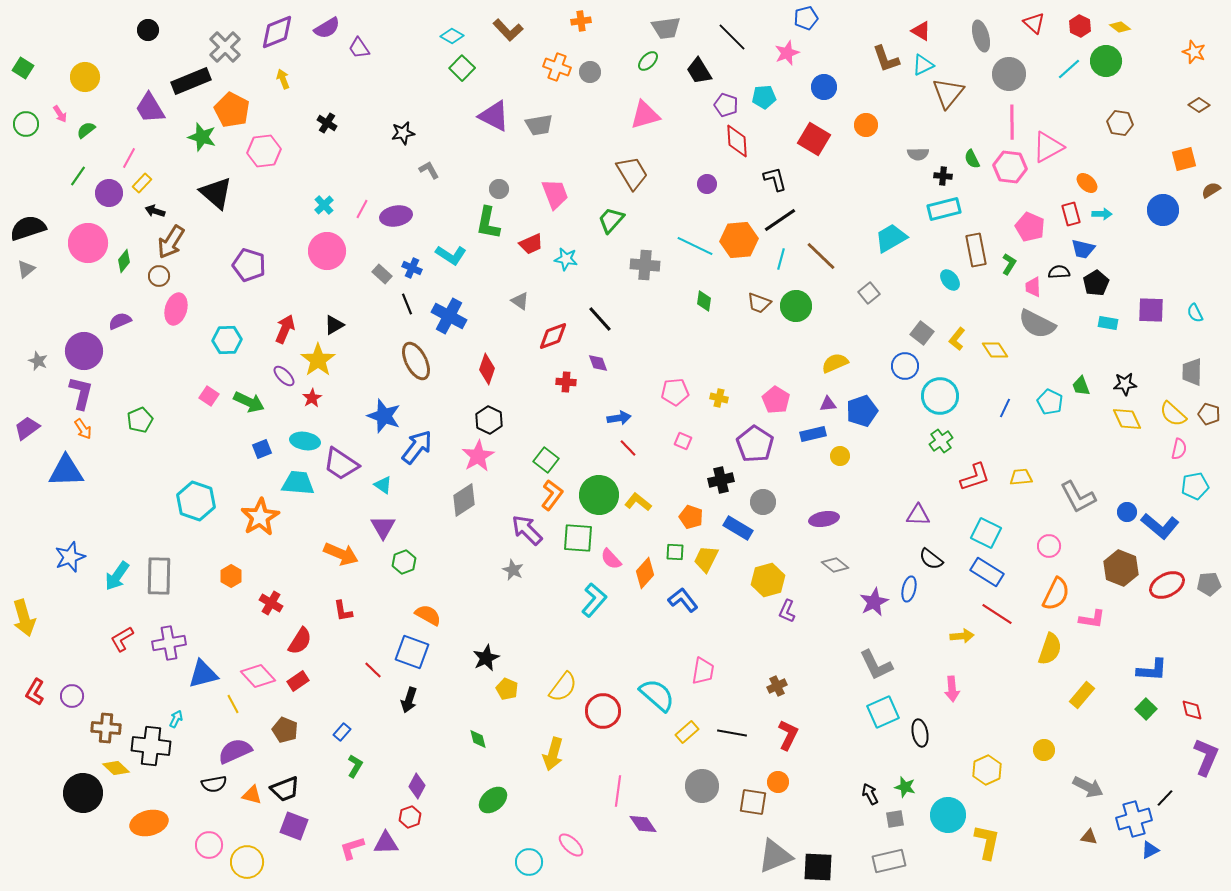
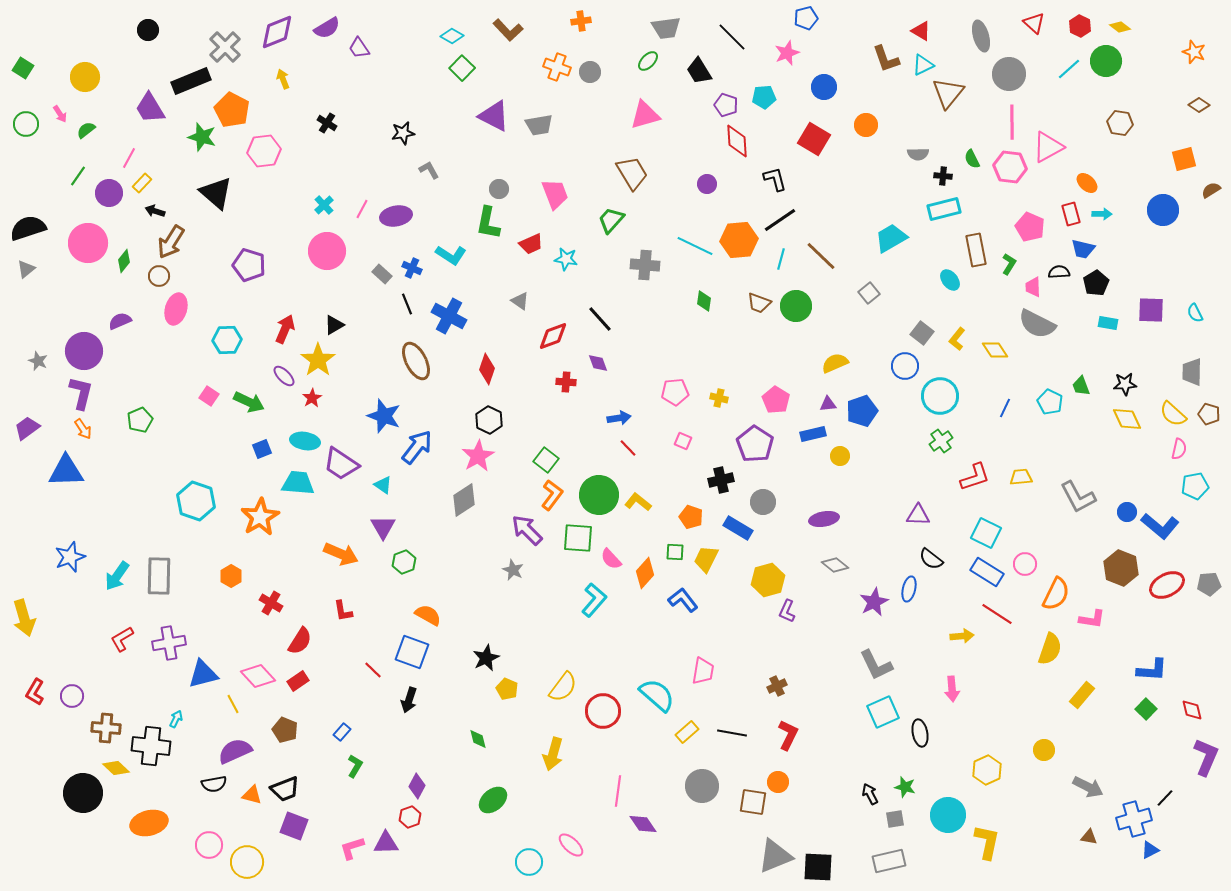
pink circle at (1049, 546): moved 24 px left, 18 px down
